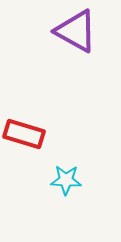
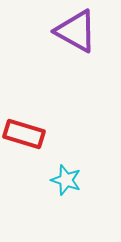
cyan star: rotated 16 degrees clockwise
